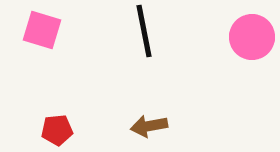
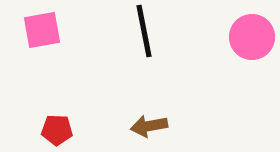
pink square: rotated 27 degrees counterclockwise
red pentagon: rotated 8 degrees clockwise
